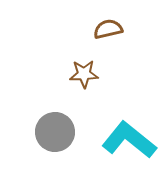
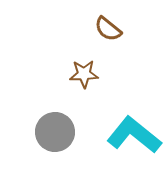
brown semicircle: rotated 128 degrees counterclockwise
cyan L-shape: moved 5 px right, 5 px up
